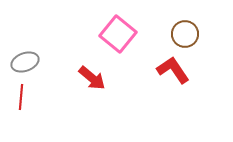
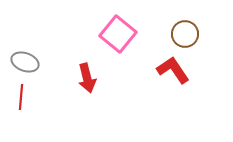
gray ellipse: rotated 40 degrees clockwise
red arrow: moved 5 px left; rotated 36 degrees clockwise
